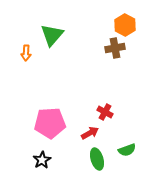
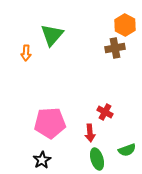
red arrow: rotated 114 degrees clockwise
